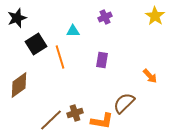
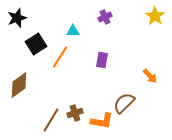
orange line: rotated 50 degrees clockwise
brown line: rotated 15 degrees counterclockwise
